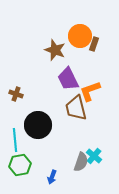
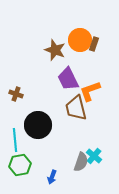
orange circle: moved 4 px down
